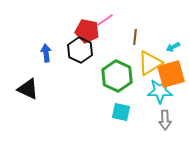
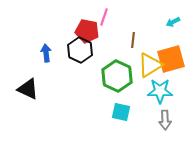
pink line: moved 1 px left, 3 px up; rotated 36 degrees counterclockwise
brown line: moved 2 px left, 3 px down
cyan arrow: moved 25 px up
yellow triangle: moved 2 px down
orange square: moved 15 px up
